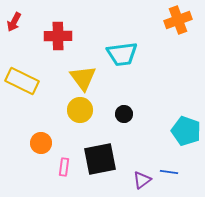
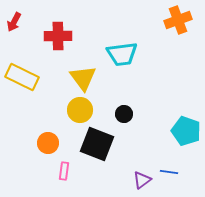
yellow rectangle: moved 4 px up
orange circle: moved 7 px right
black square: moved 3 px left, 15 px up; rotated 32 degrees clockwise
pink rectangle: moved 4 px down
